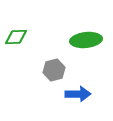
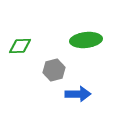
green diamond: moved 4 px right, 9 px down
